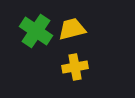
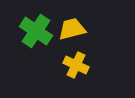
yellow cross: moved 1 px right, 2 px up; rotated 35 degrees clockwise
